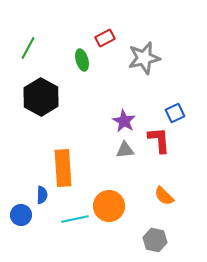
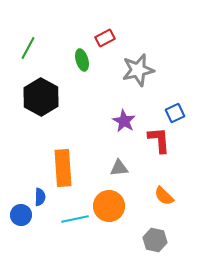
gray star: moved 6 px left, 12 px down
gray triangle: moved 6 px left, 18 px down
blue semicircle: moved 2 px left, 2 px down
